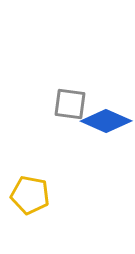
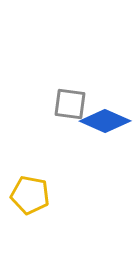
blue diamond: moved 1 px left
